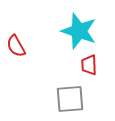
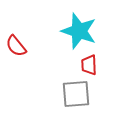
red semicircle: rotated 10 degrees counterclockwise
gray square: moved 6 px right, 5 px up
